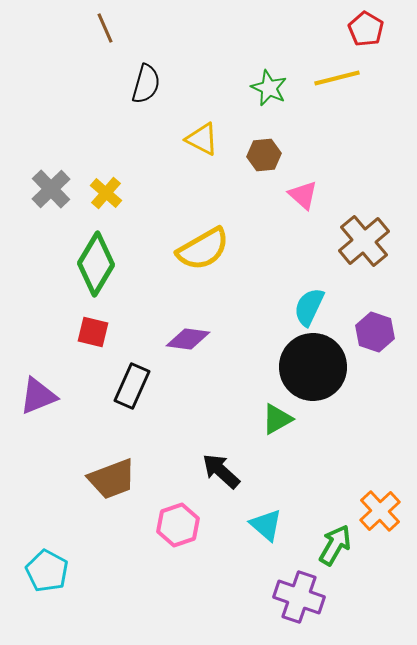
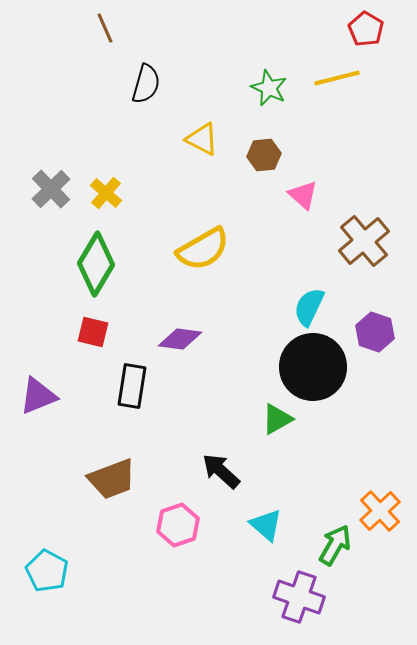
purple diamond: moved 8 px left
black rectangle: rotated 15 degrees counterclockwise
